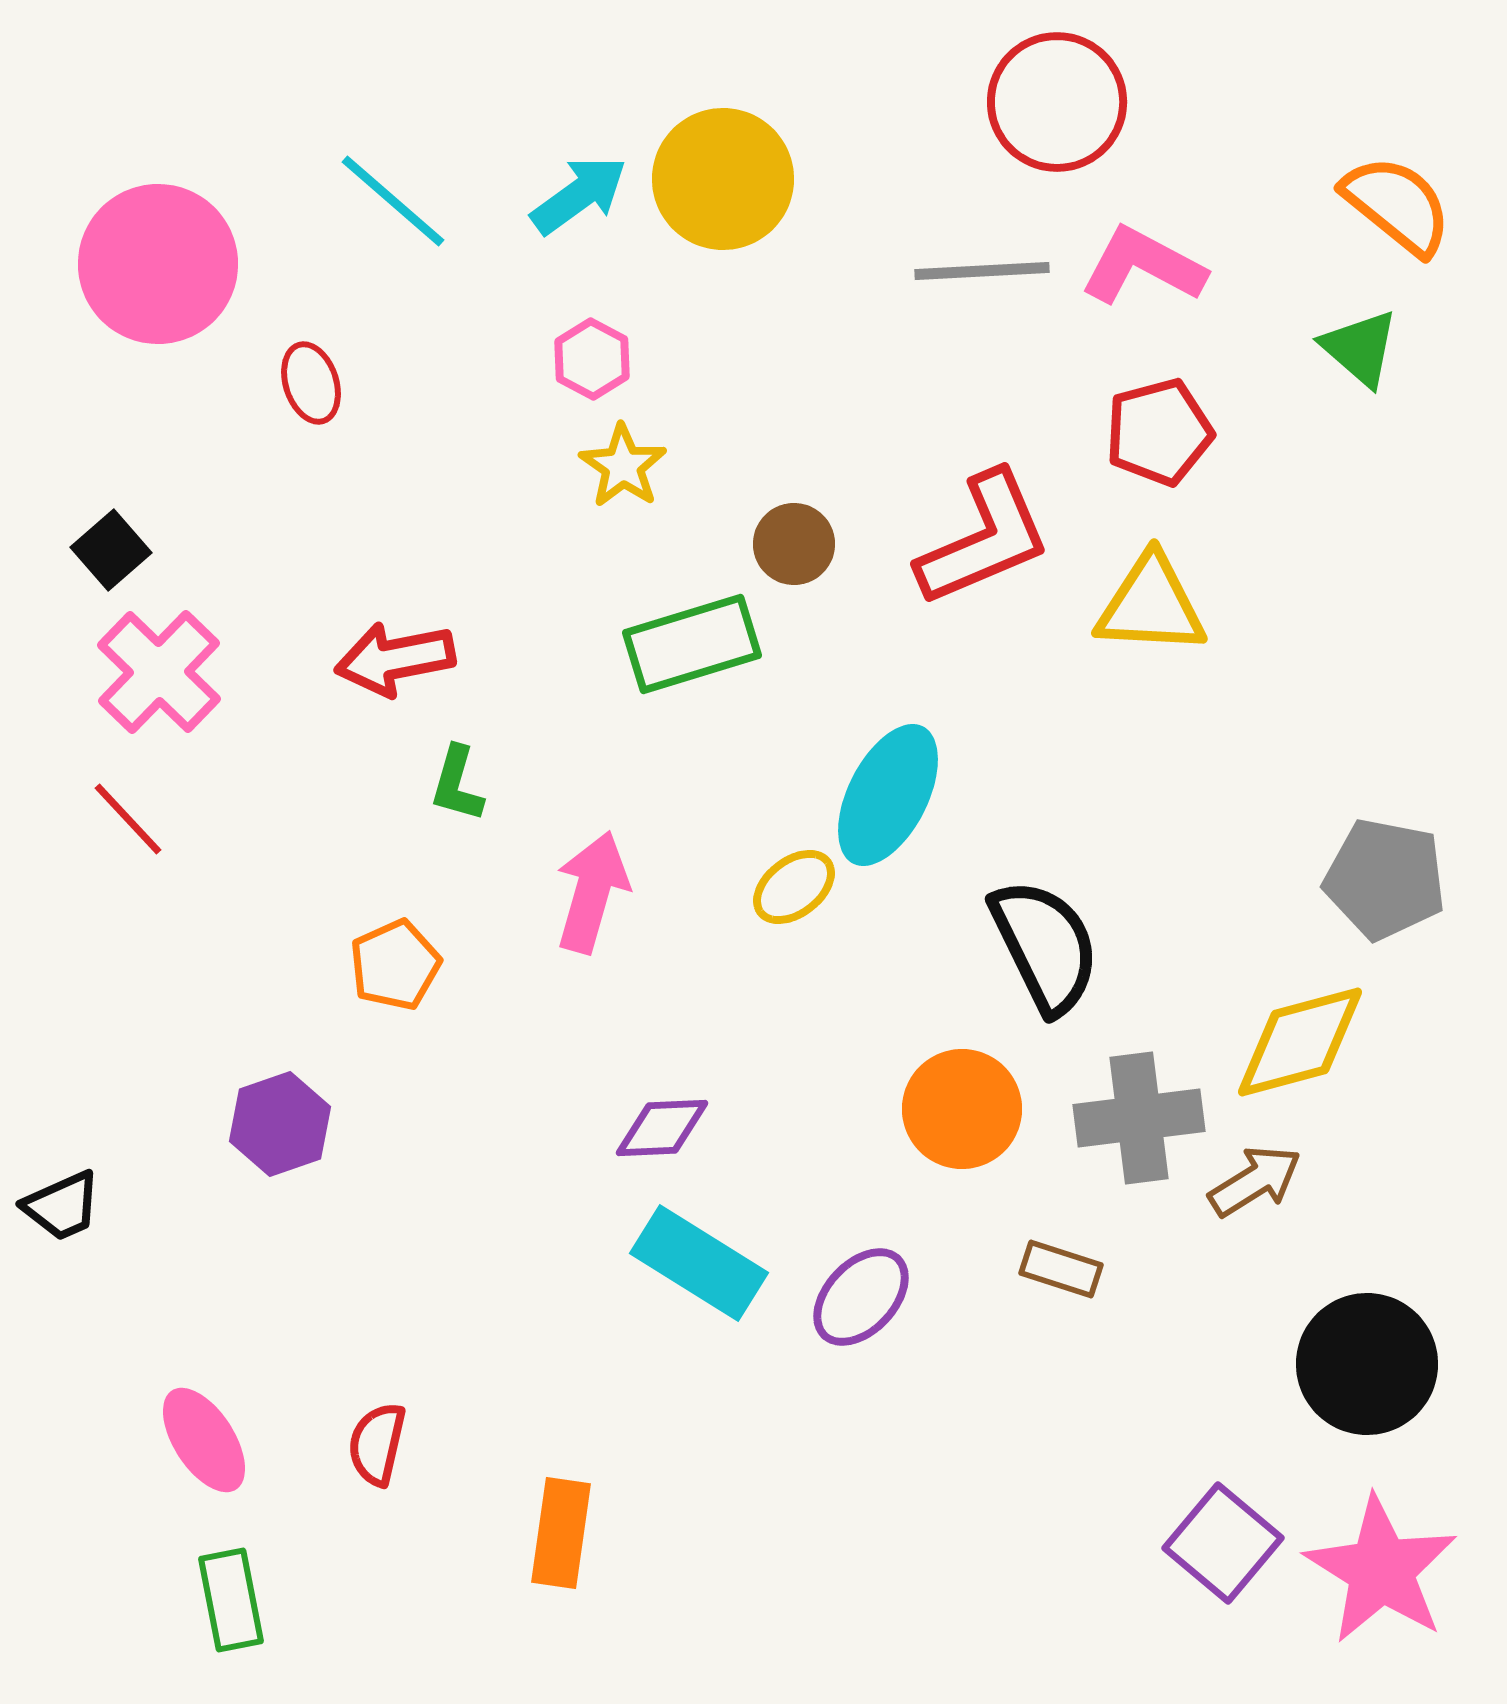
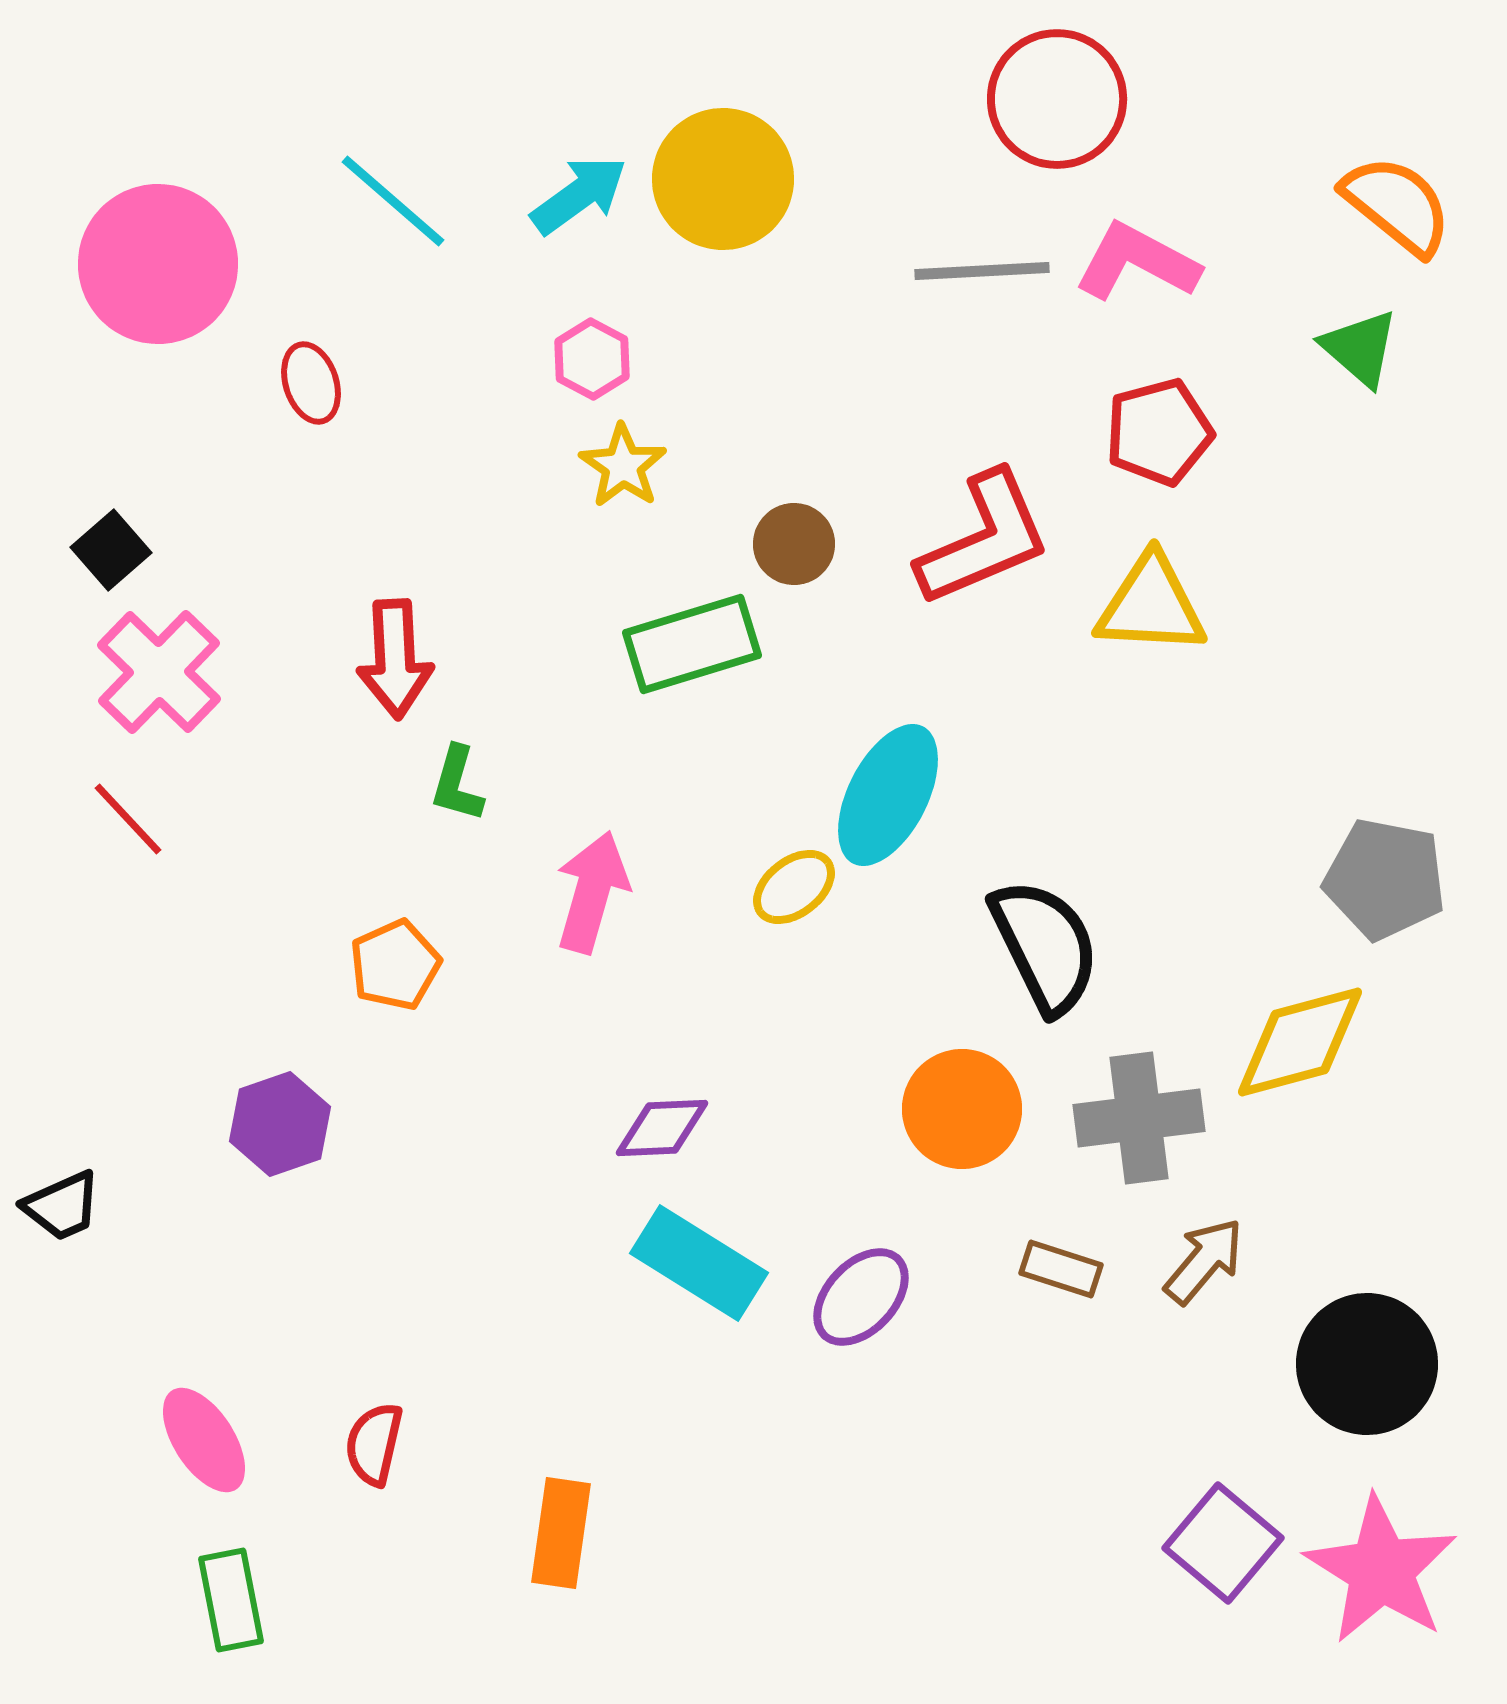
red circle at (1057, 102): moved 3 px up
pink L-shape at (1143, 266): moved 6 px left, 4 px up
red arrow at (395, 659): rotated 82 degrees counterclockwise
brown arrow at (1255, 1181): moved 51 px left, 80 px down; rotated 18 degrees counterclockwise
red semicircle at (377, 1444): moved 3 px left
